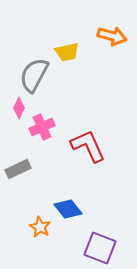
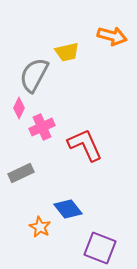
red L-shape: moved 3 px left, 1 px up
gray rectangle: moved 3 px right, 4 px down
